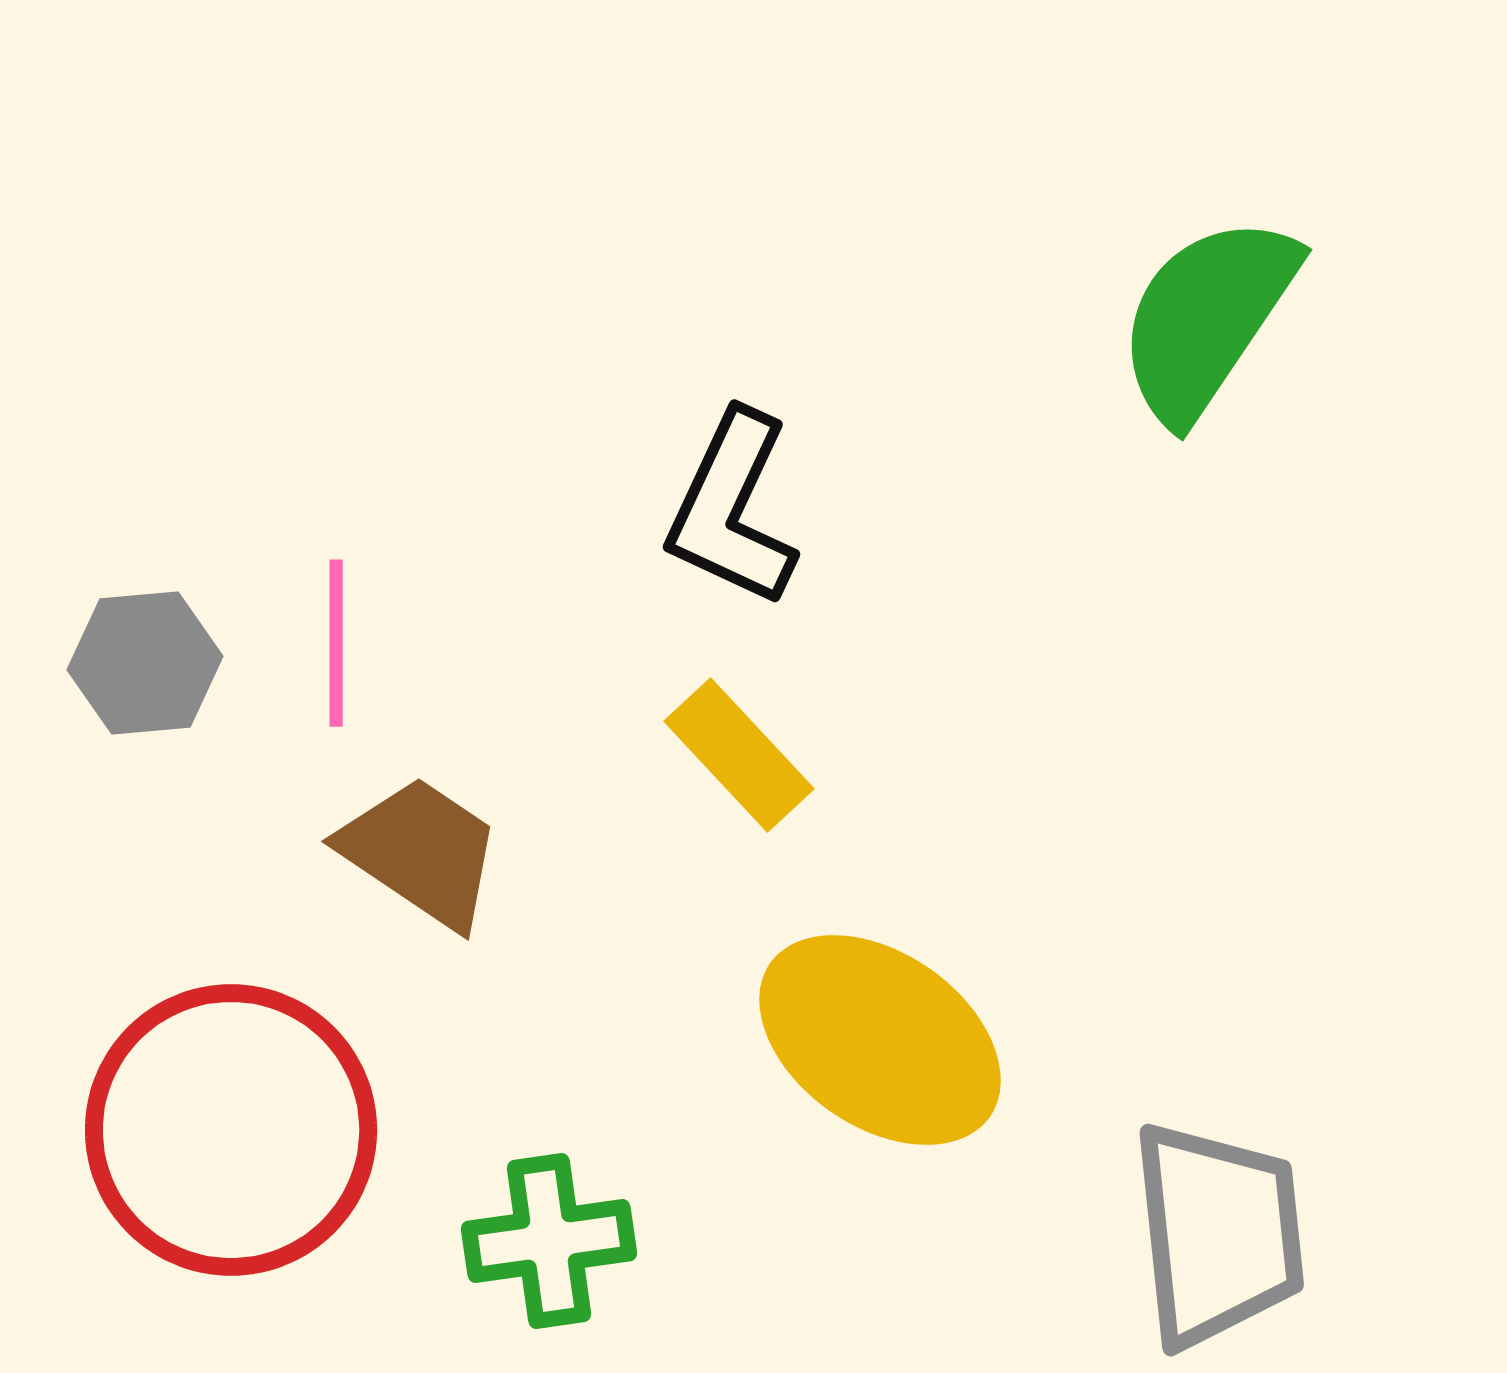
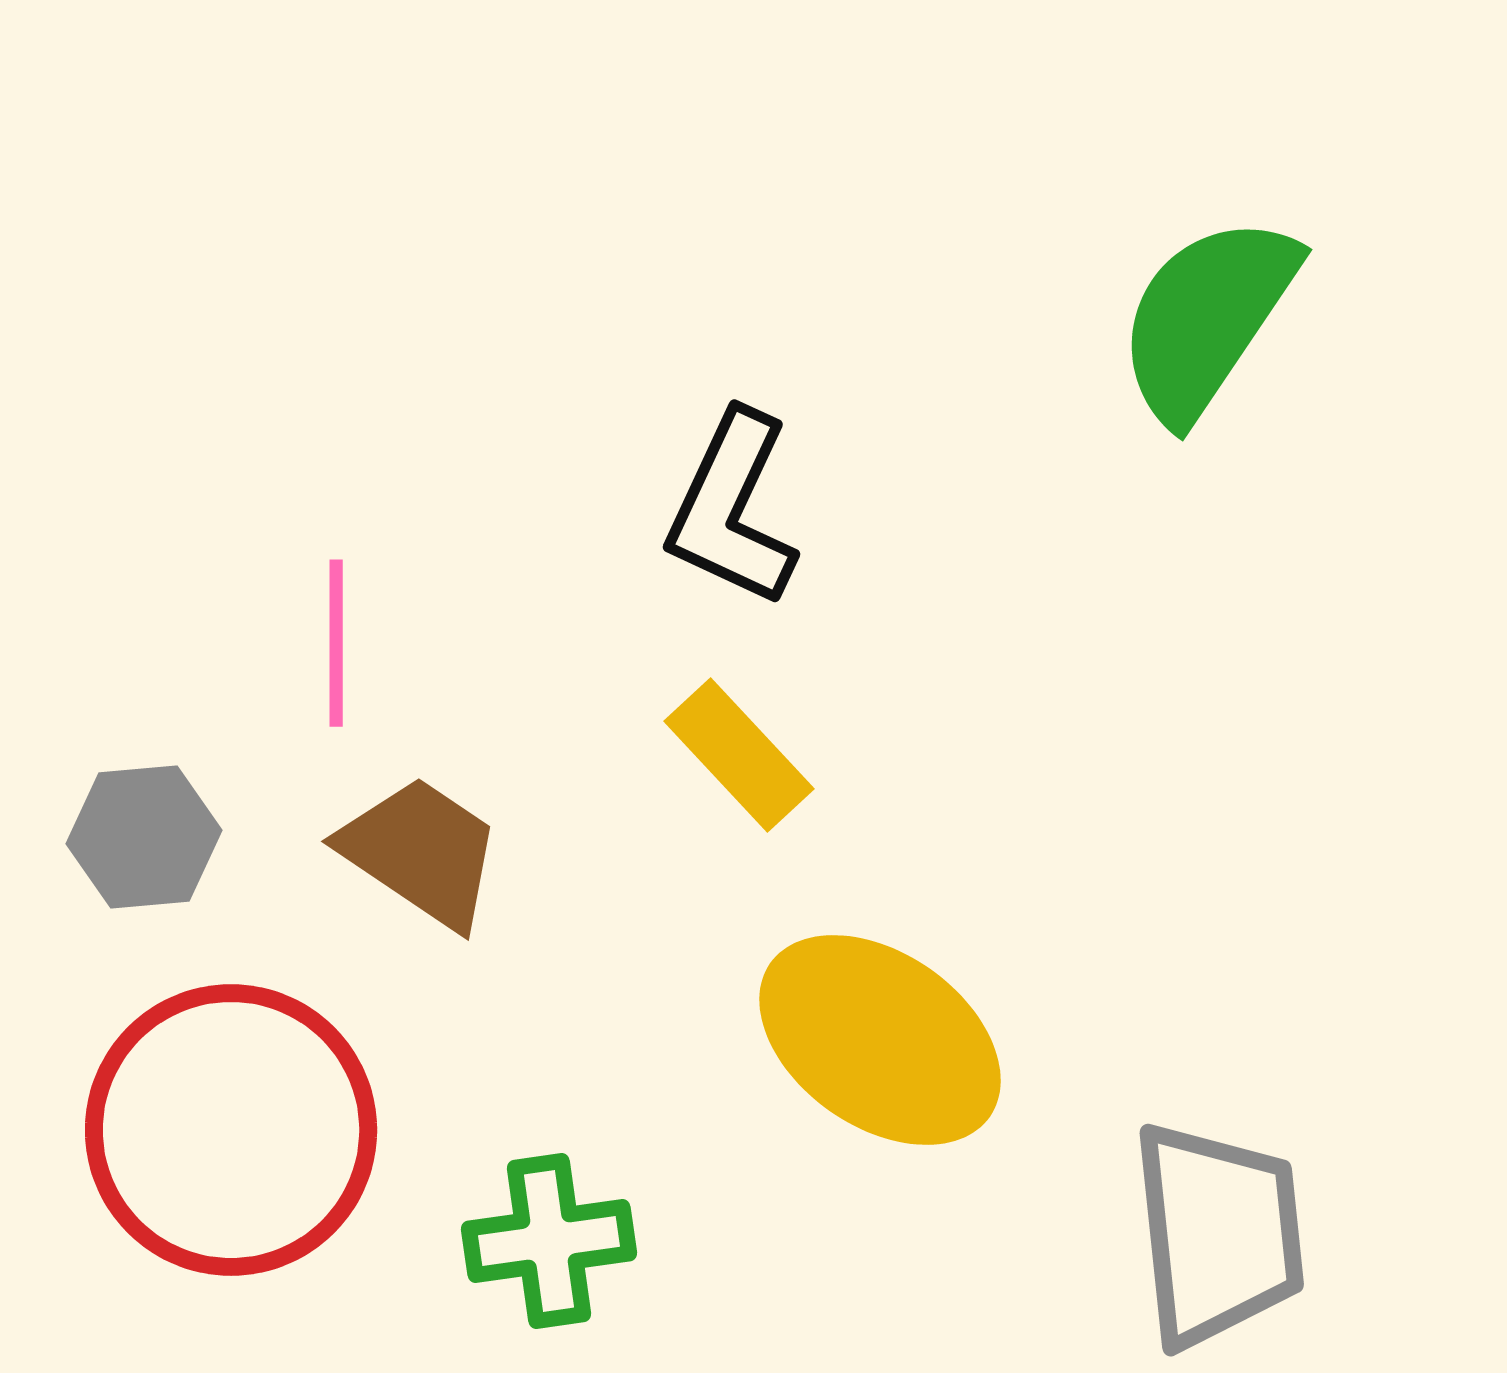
gray hexagon: moved 1 px left, 174 px down
